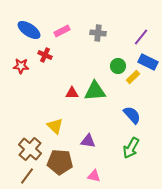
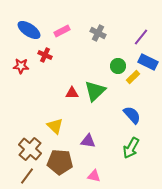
gray cross: rotated 21 degrees clockwise
green triangle: rotated 40 degrees counterclockwise
